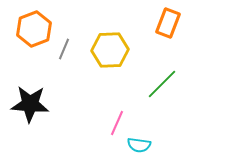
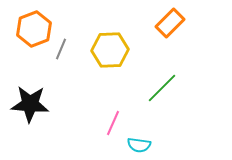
orange rectangle: moved 2 px right; rotated 24 degrees clockwise
gray line: moved 3 px left
green line: moved 4 px down
pink line: moved 4 px left
